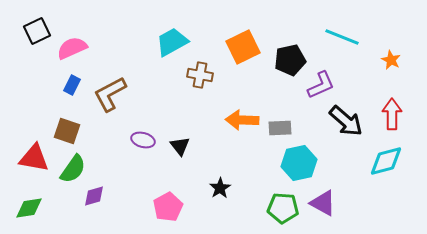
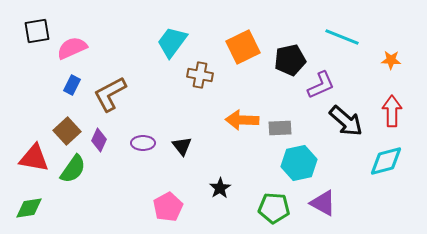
black square: rotated 16 degrees clockwise
cyan trapezoid: rotated 24 degrees counterclockwise
orange star: rotated 24 degrees counterclockwise
red arrow: moved 3 px up
brown square: rotated 28 degrees clockwise
purple ellipse: moved 3 px down; rotated 15 degrees counterclockwise
black triangle: moved 2 px right
purple diamond: moved 5 px right, 56 px up; rotated 50 degrees counterclockwise
green pentagon: moved 9 px left
